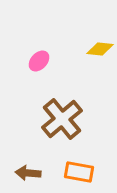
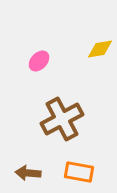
yellow diamond: rotated 16 degrees counterclockwise
brown cross: rotated 12 degrees clockwise
